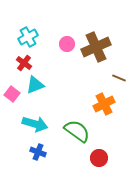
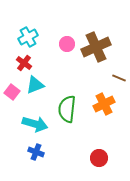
pink square: moved 2 px up
green semicircle: moved 10 px left, 22 px up; rotated 120 degrees counterclockwise
blue cross: moved 2 px left
